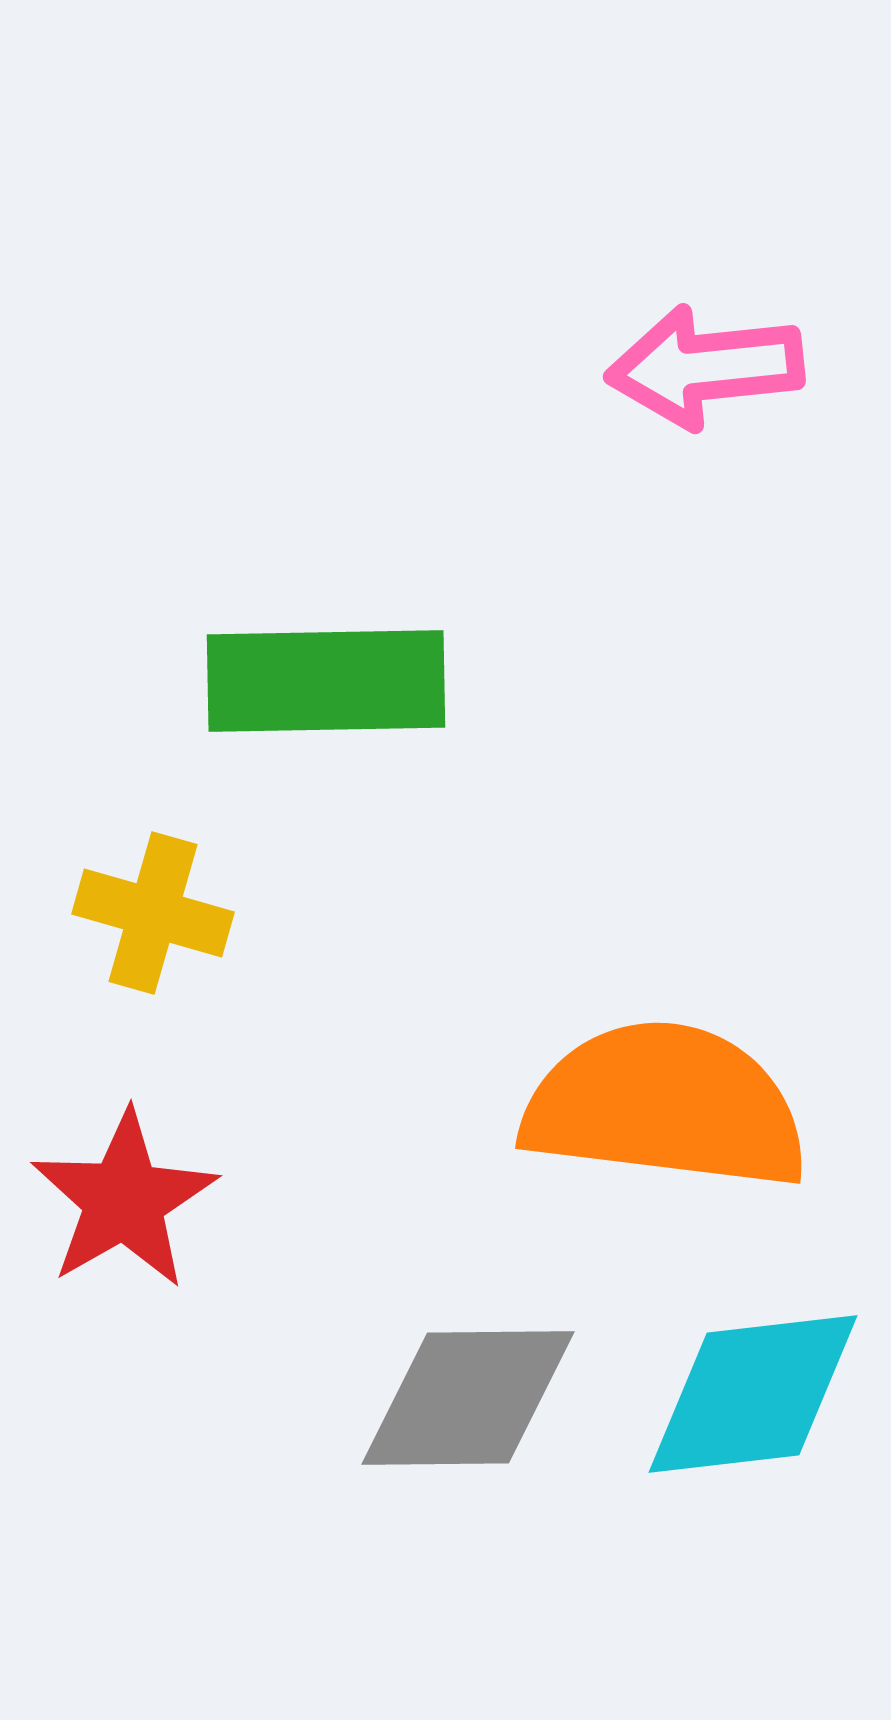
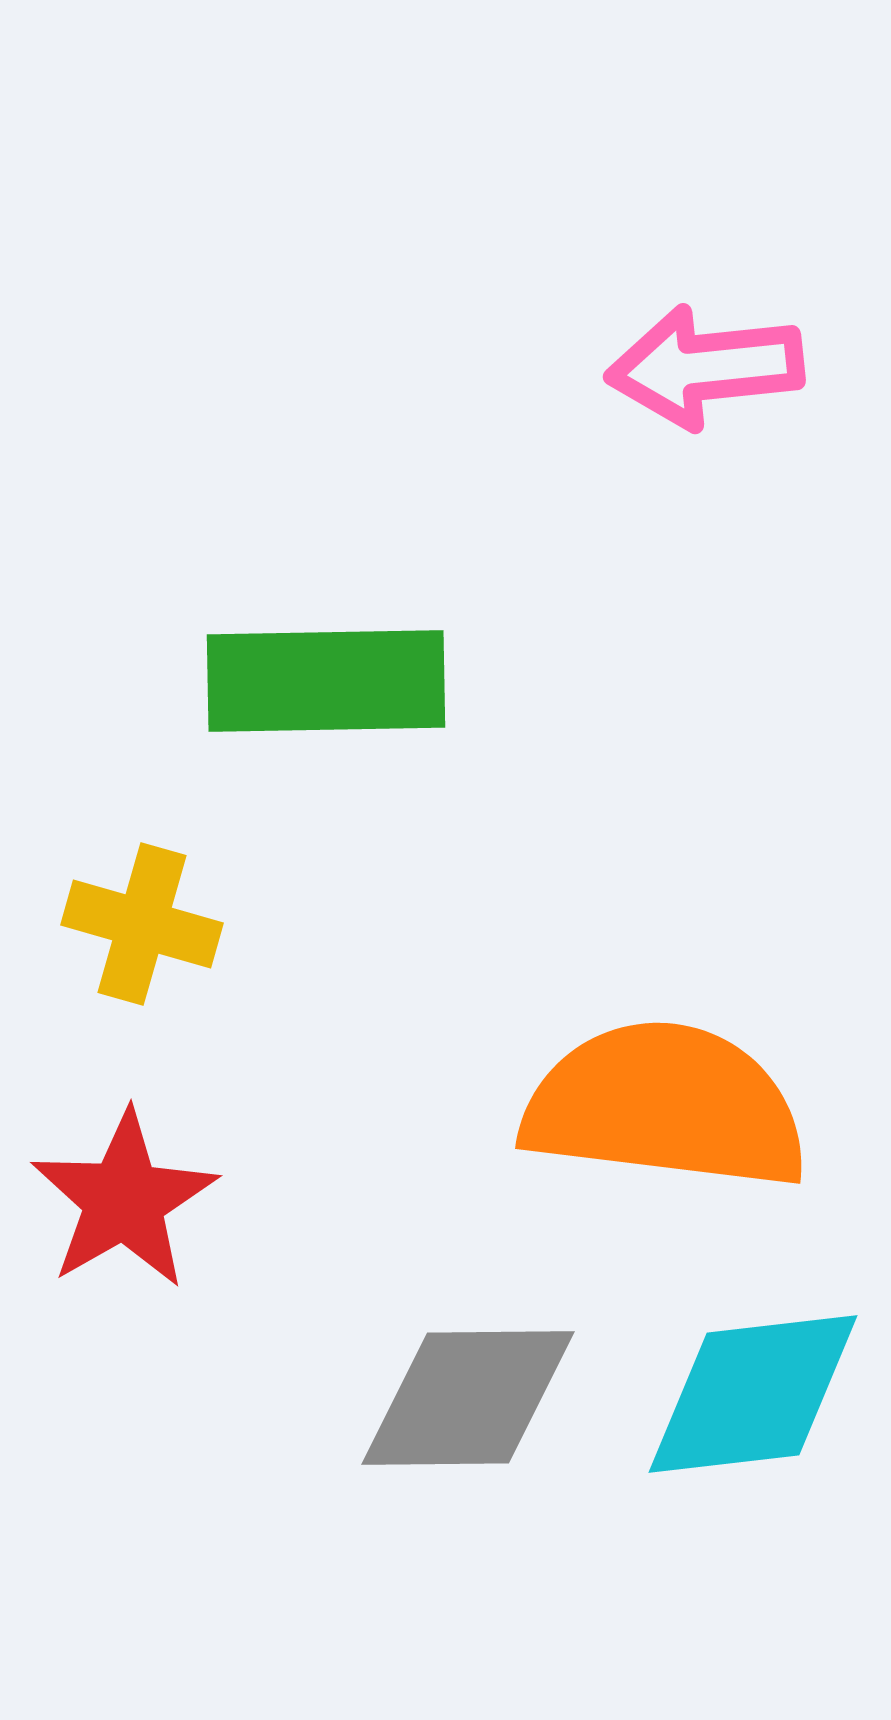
yellow cross: moved 11 px left, 11 px down
